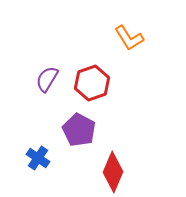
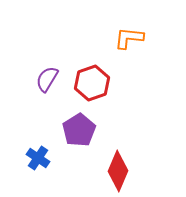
orange L-shape: rotated 128 degrees clockwise
purple pentagon: rotated 12 degrees clockwise
red diamond: moved 5 px right, 1 px up
